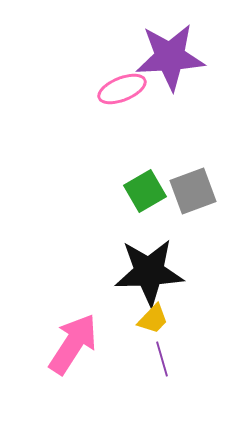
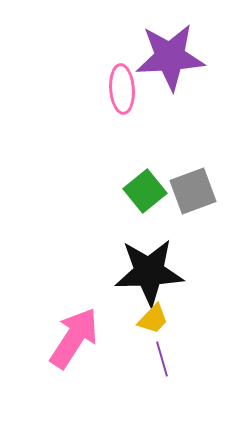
pink ellipse: rotated 72 degrees counterclockwise
green square: rotated 9 degrees counterclockwise
pink arrow: moved 1 px right, 6 px up
